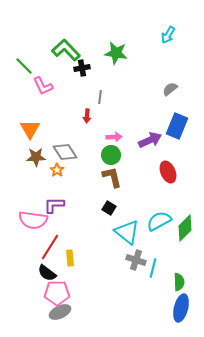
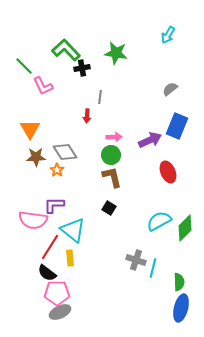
cyan triangle: moved 54 px left, 2 px up
